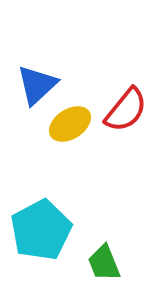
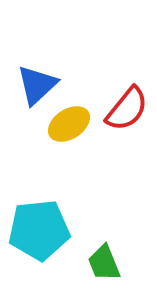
red semicircle: moved 1 px right, 1 px up
yellow ellipse: moved 1 px left
cyan pentagon: moved 2 px left; rotated 22 degrees clockwise
